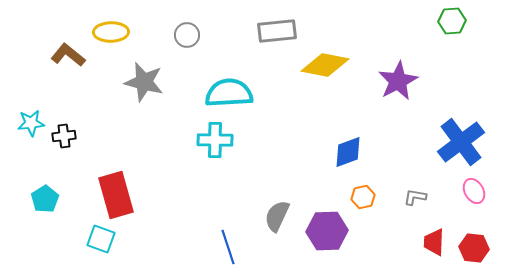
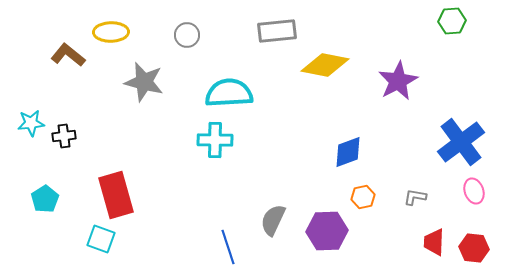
pink ellipse: rotated 10 degrees clockwise
gray semicircle: moved 4 px left, 4 px down
